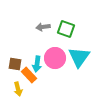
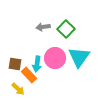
green square: rotated 24 degrees clockwise
yellow arrow: rotated 32 degrees counterclockwise
